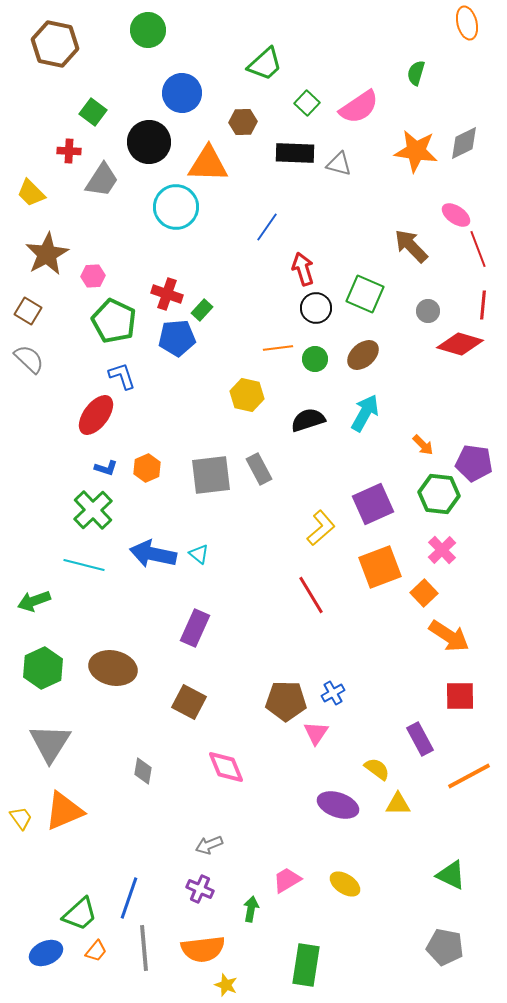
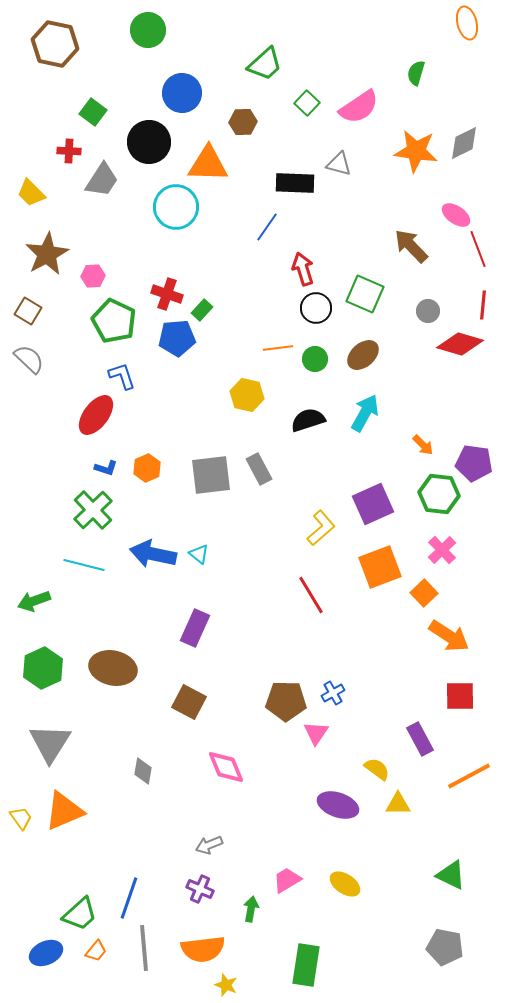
black rectangle at (295, 153): moved 30 px down
